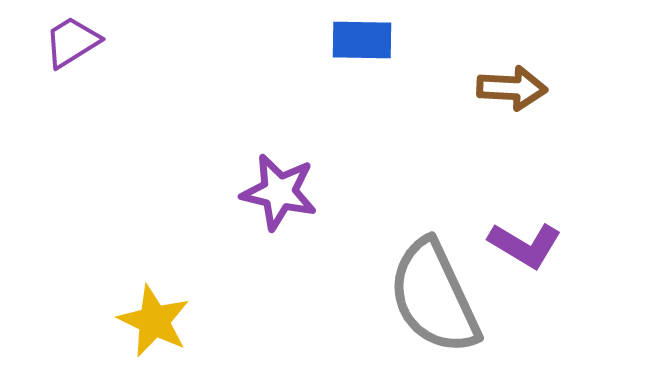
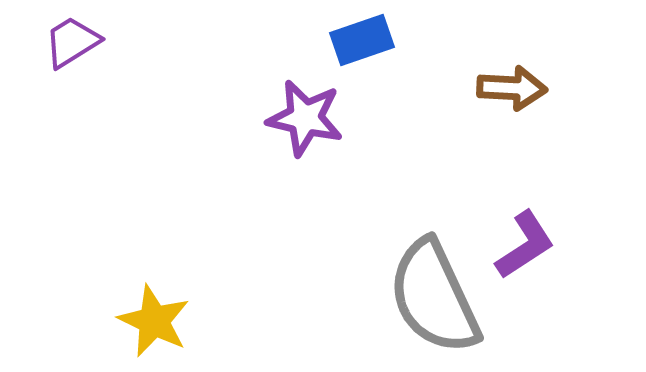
blue rectangle: rotated 20 degrees counterclockwise
purple star: moved 26 px right, 74 px up
purple L-shape: rotated 64 degrees counterclockwise
